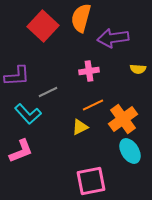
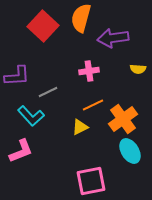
cyan L-shape: moved 3 px right, 2 px down
